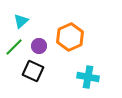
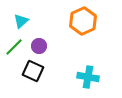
orange hexagon: moved 13 px right, 16 px up
